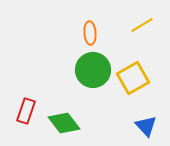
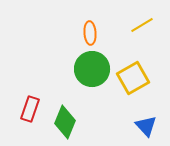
green circle: moved 1 px left, 1 px up
red rectangle: moved 4 px right, 2 px up
green diamond: moved 1 px right, 1 px up; rotated 60 degrees clockwise
